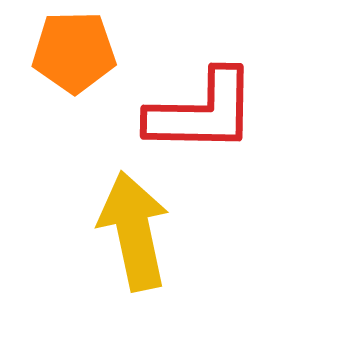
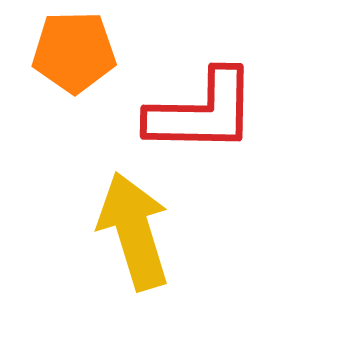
yellow arrow: rotated 5 degrees counterclockwise
